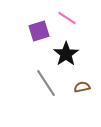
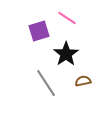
brown semicircle: moved 1 px right, 6 px up
